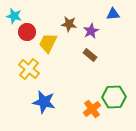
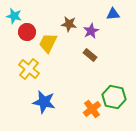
green hexagon: rotated 15 degrees clockwise
